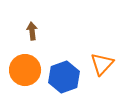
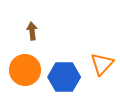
blue hexagon: rotated 20 degrees clockwise
